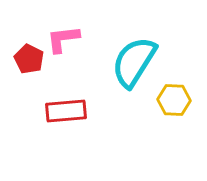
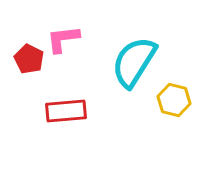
yellow hexagon: rotated 12 degrees clockwise
